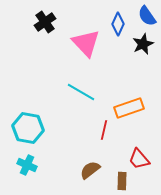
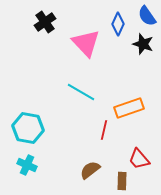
black star: rotated 30 degrees counterclockwise
